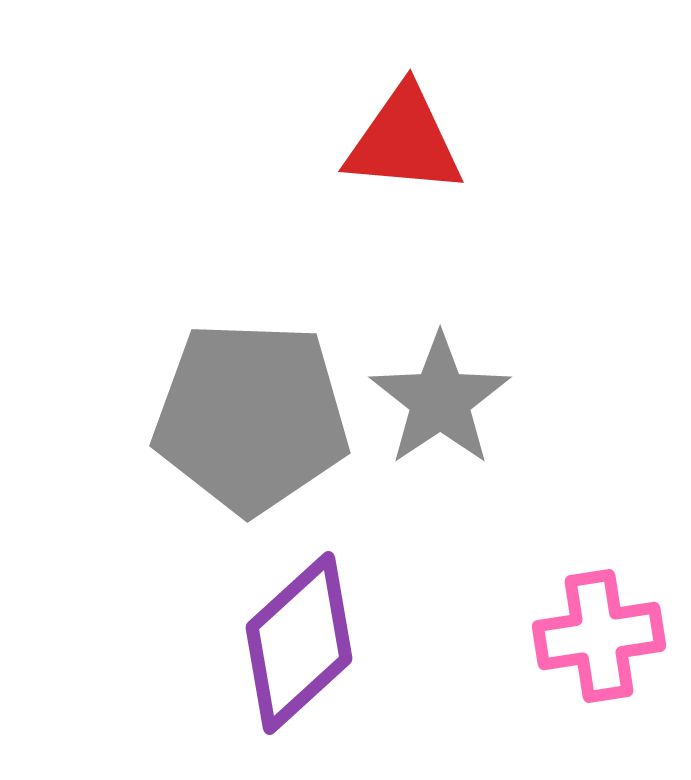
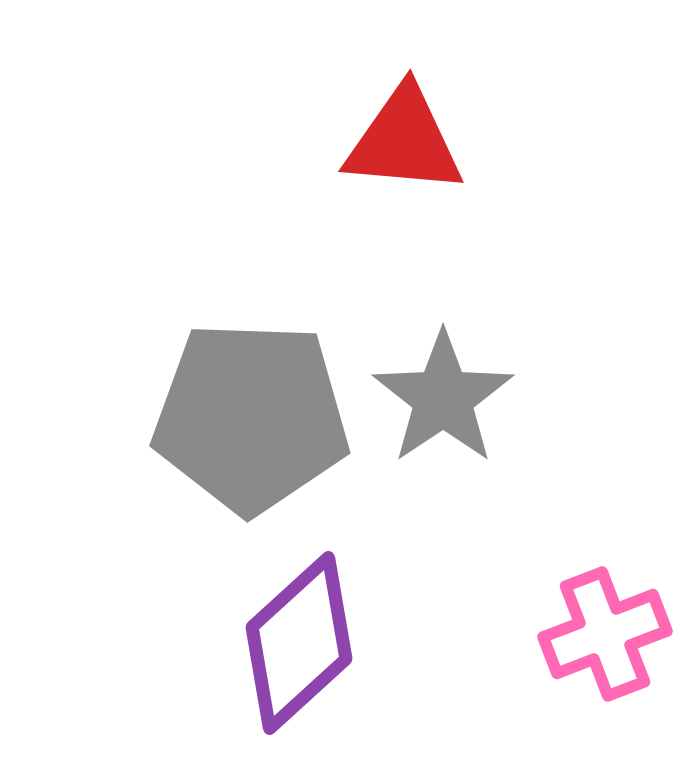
gray star: moved 3 px right, 2 px up
pink cross: moved 6 px right, 2 px up; rotated 12 degrees counterclockwise
